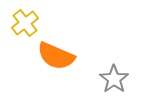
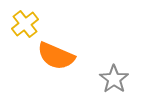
yellow cross: moved 1 px down
